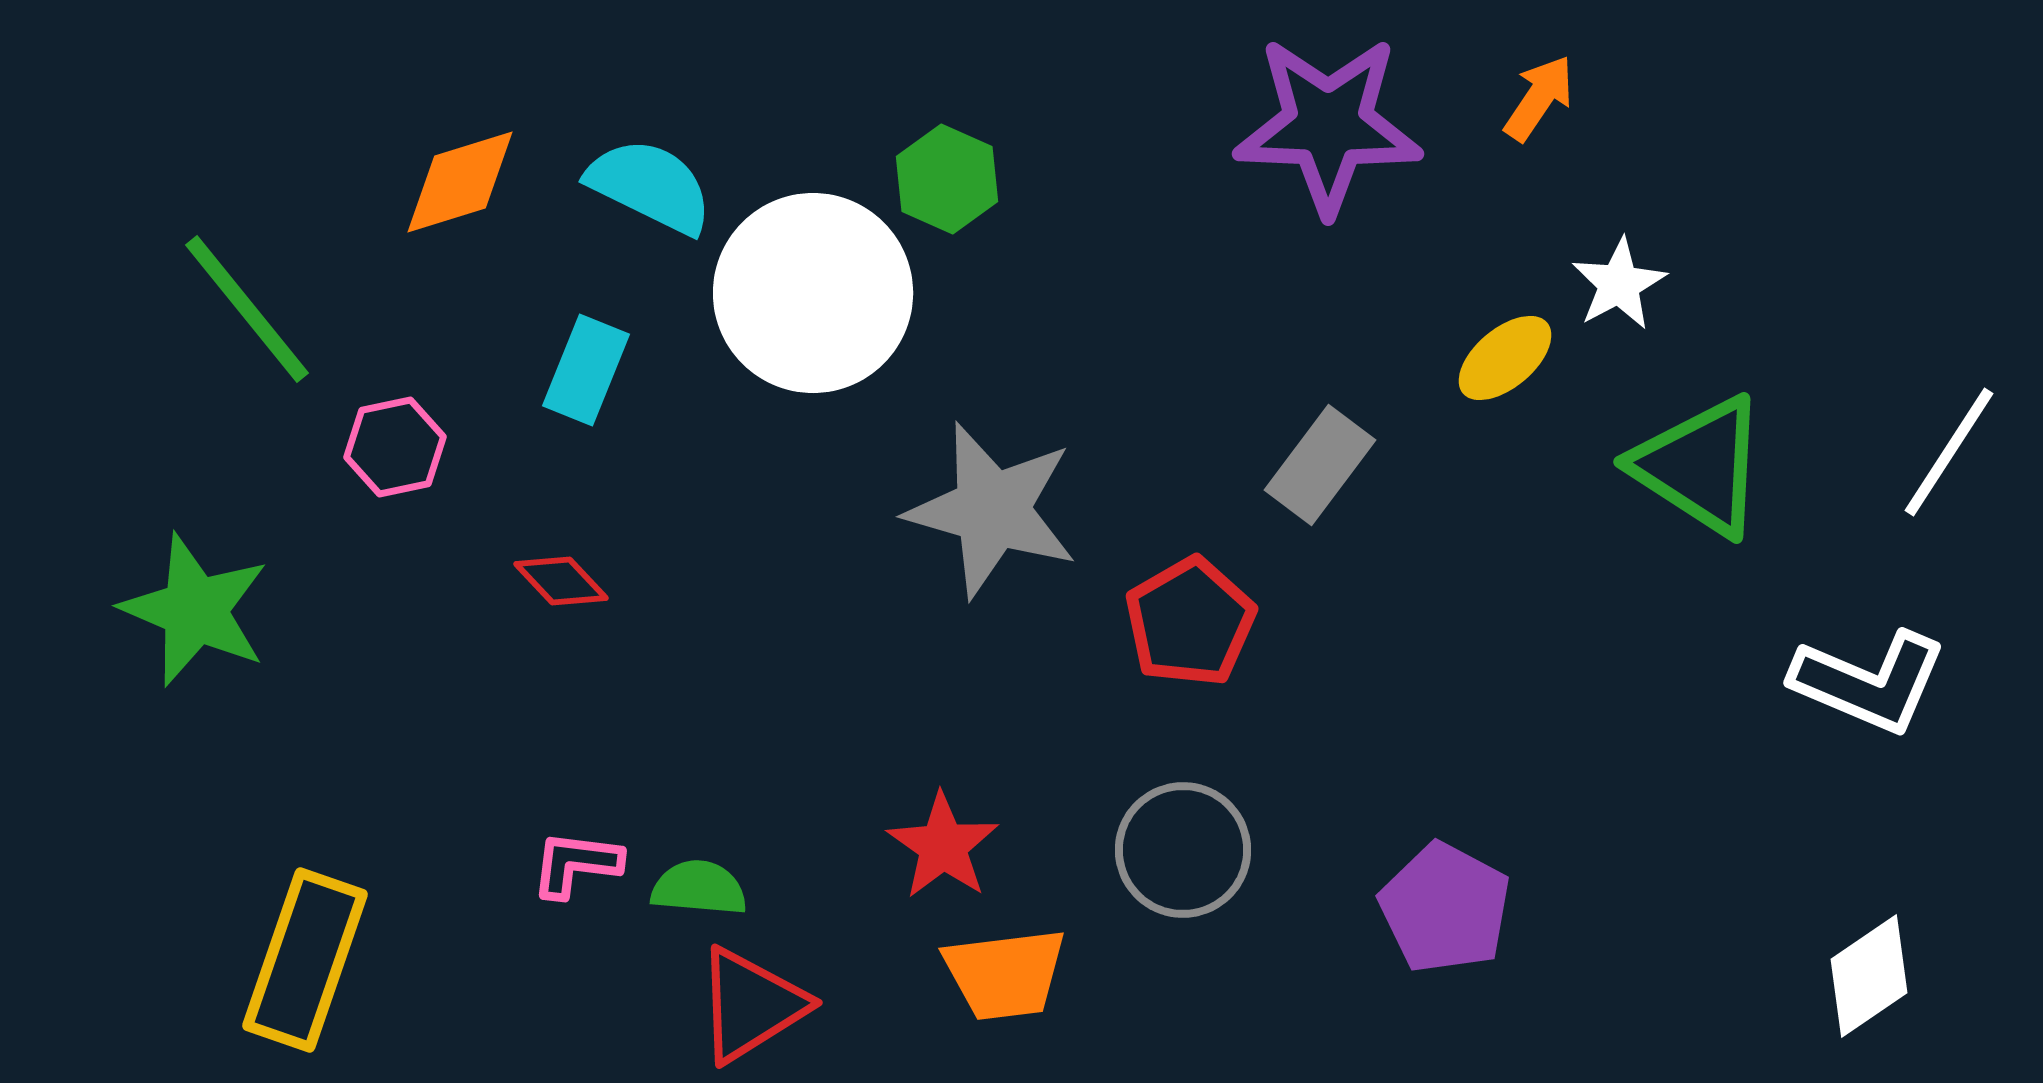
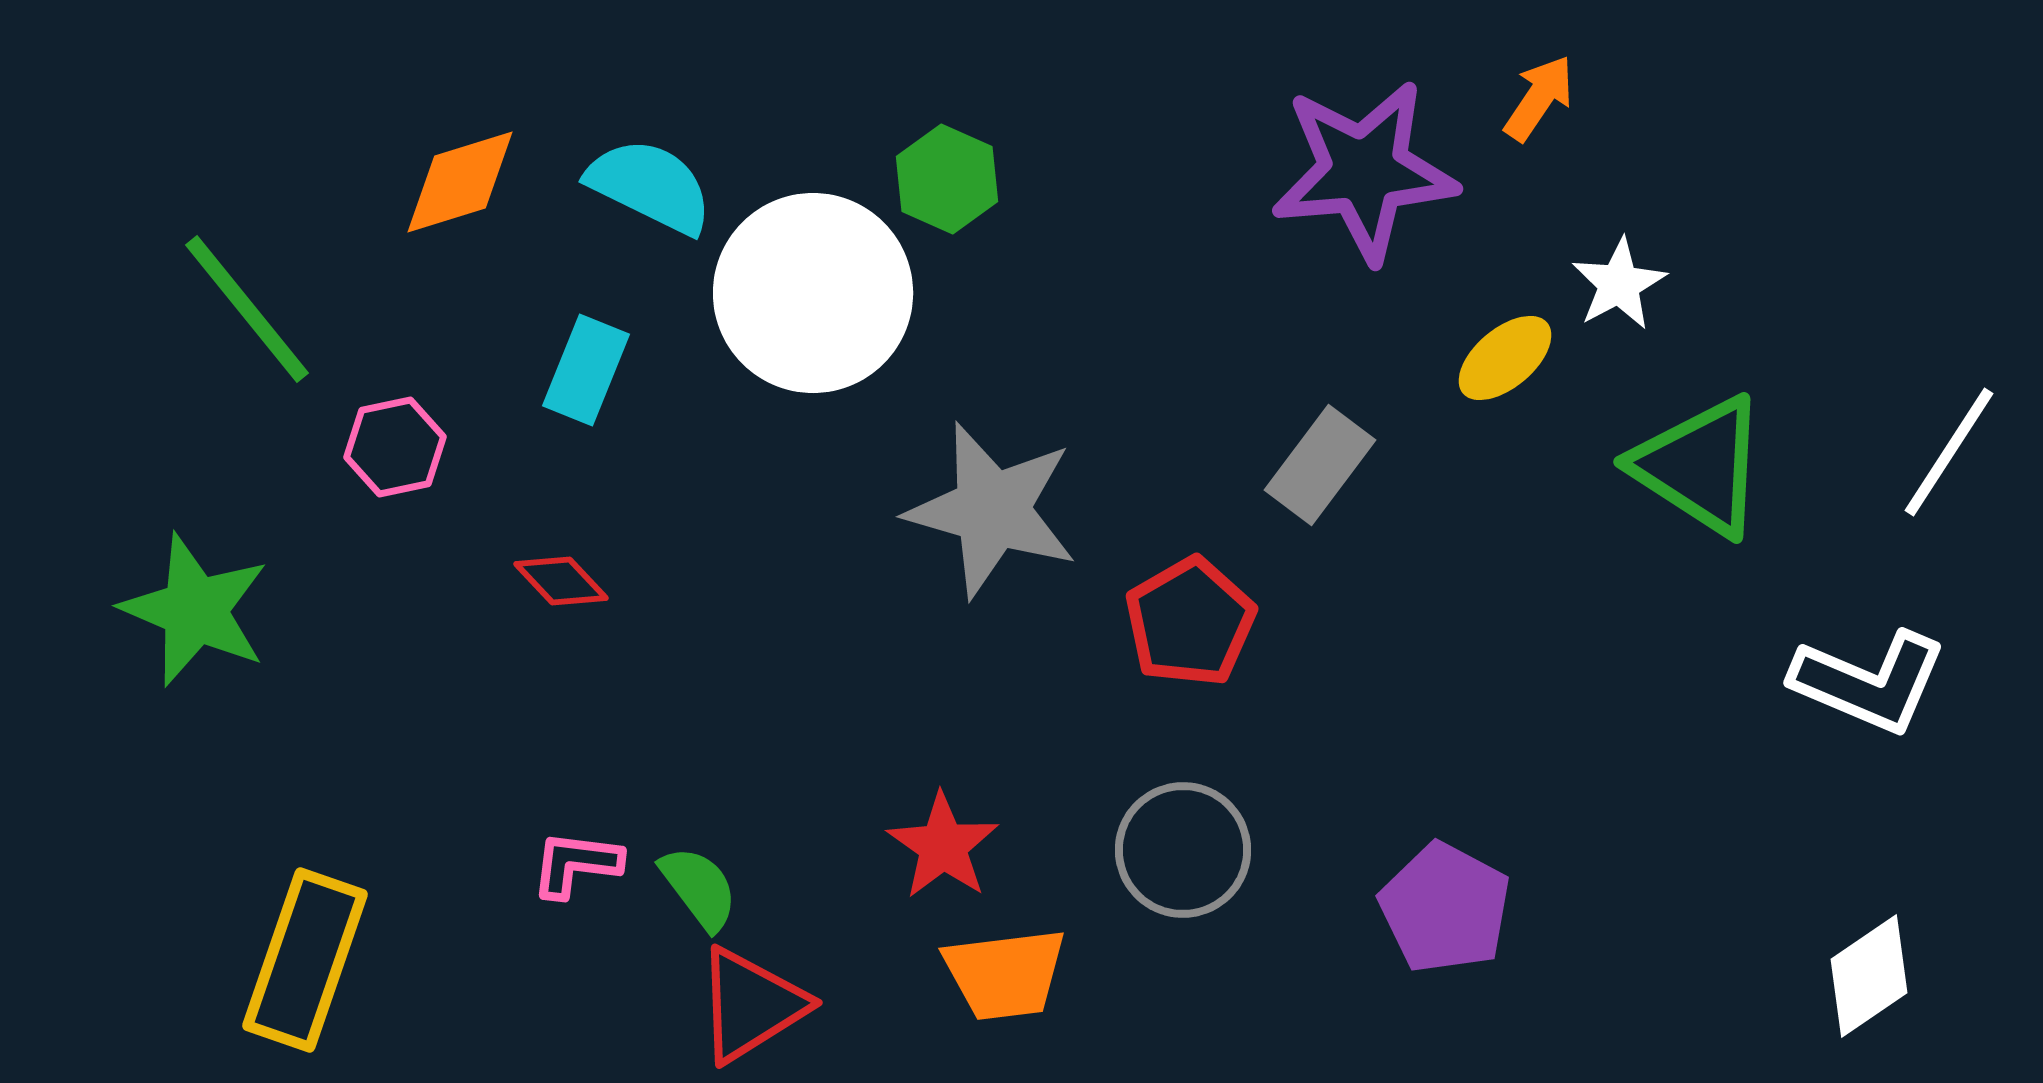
purple star: moved 36 px right, 46 px down; rotated 7 degrees counterclockwise
green semicircle: rotated 48 degrees clockwise
